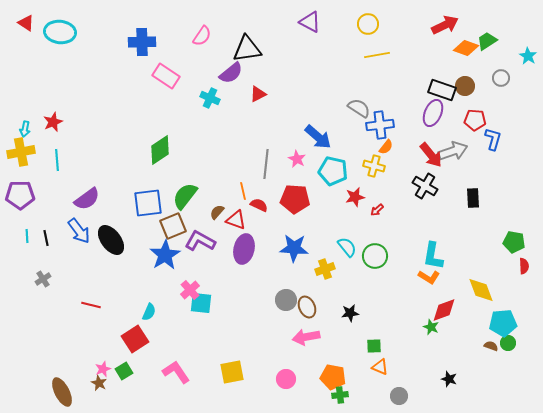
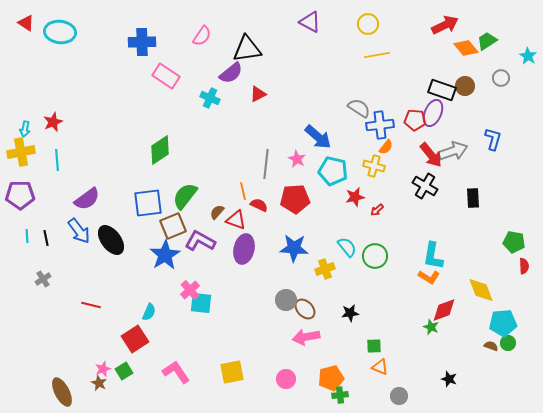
orange diamond at (466, 48): rotated 30 degrees clockwise
red pentagon at (475, 120): moved 60 px left
red pentagon at (295, 199): rotated 8 degrees counterclockwise
brown ellipse at (307, 307): moved 2 px left, 2 px down; rotated 20 degrees counterclockwise
orange pentagon at (333, 377): moved 2 px left, 1 px down; rotated 25 degrees counterclockwise
